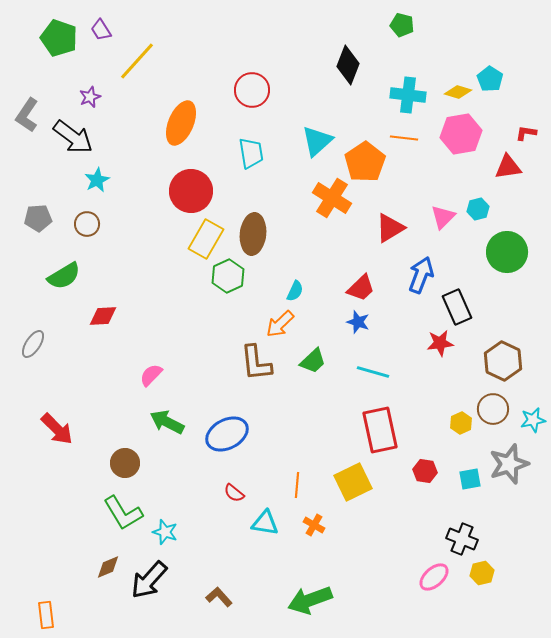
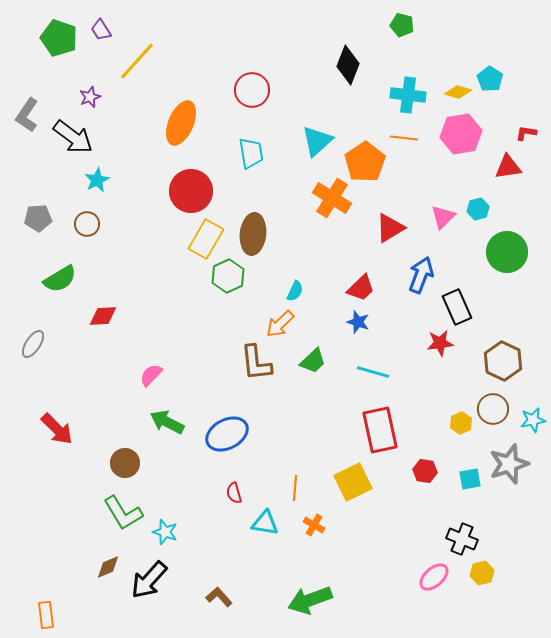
green semicircle at (64, 276): moved 4 px left, 3 px down
orange line at (297, 485): moved 2 px left, 3 px down
red semicircle at (234, 493): rotated 35 degrees clockwise
